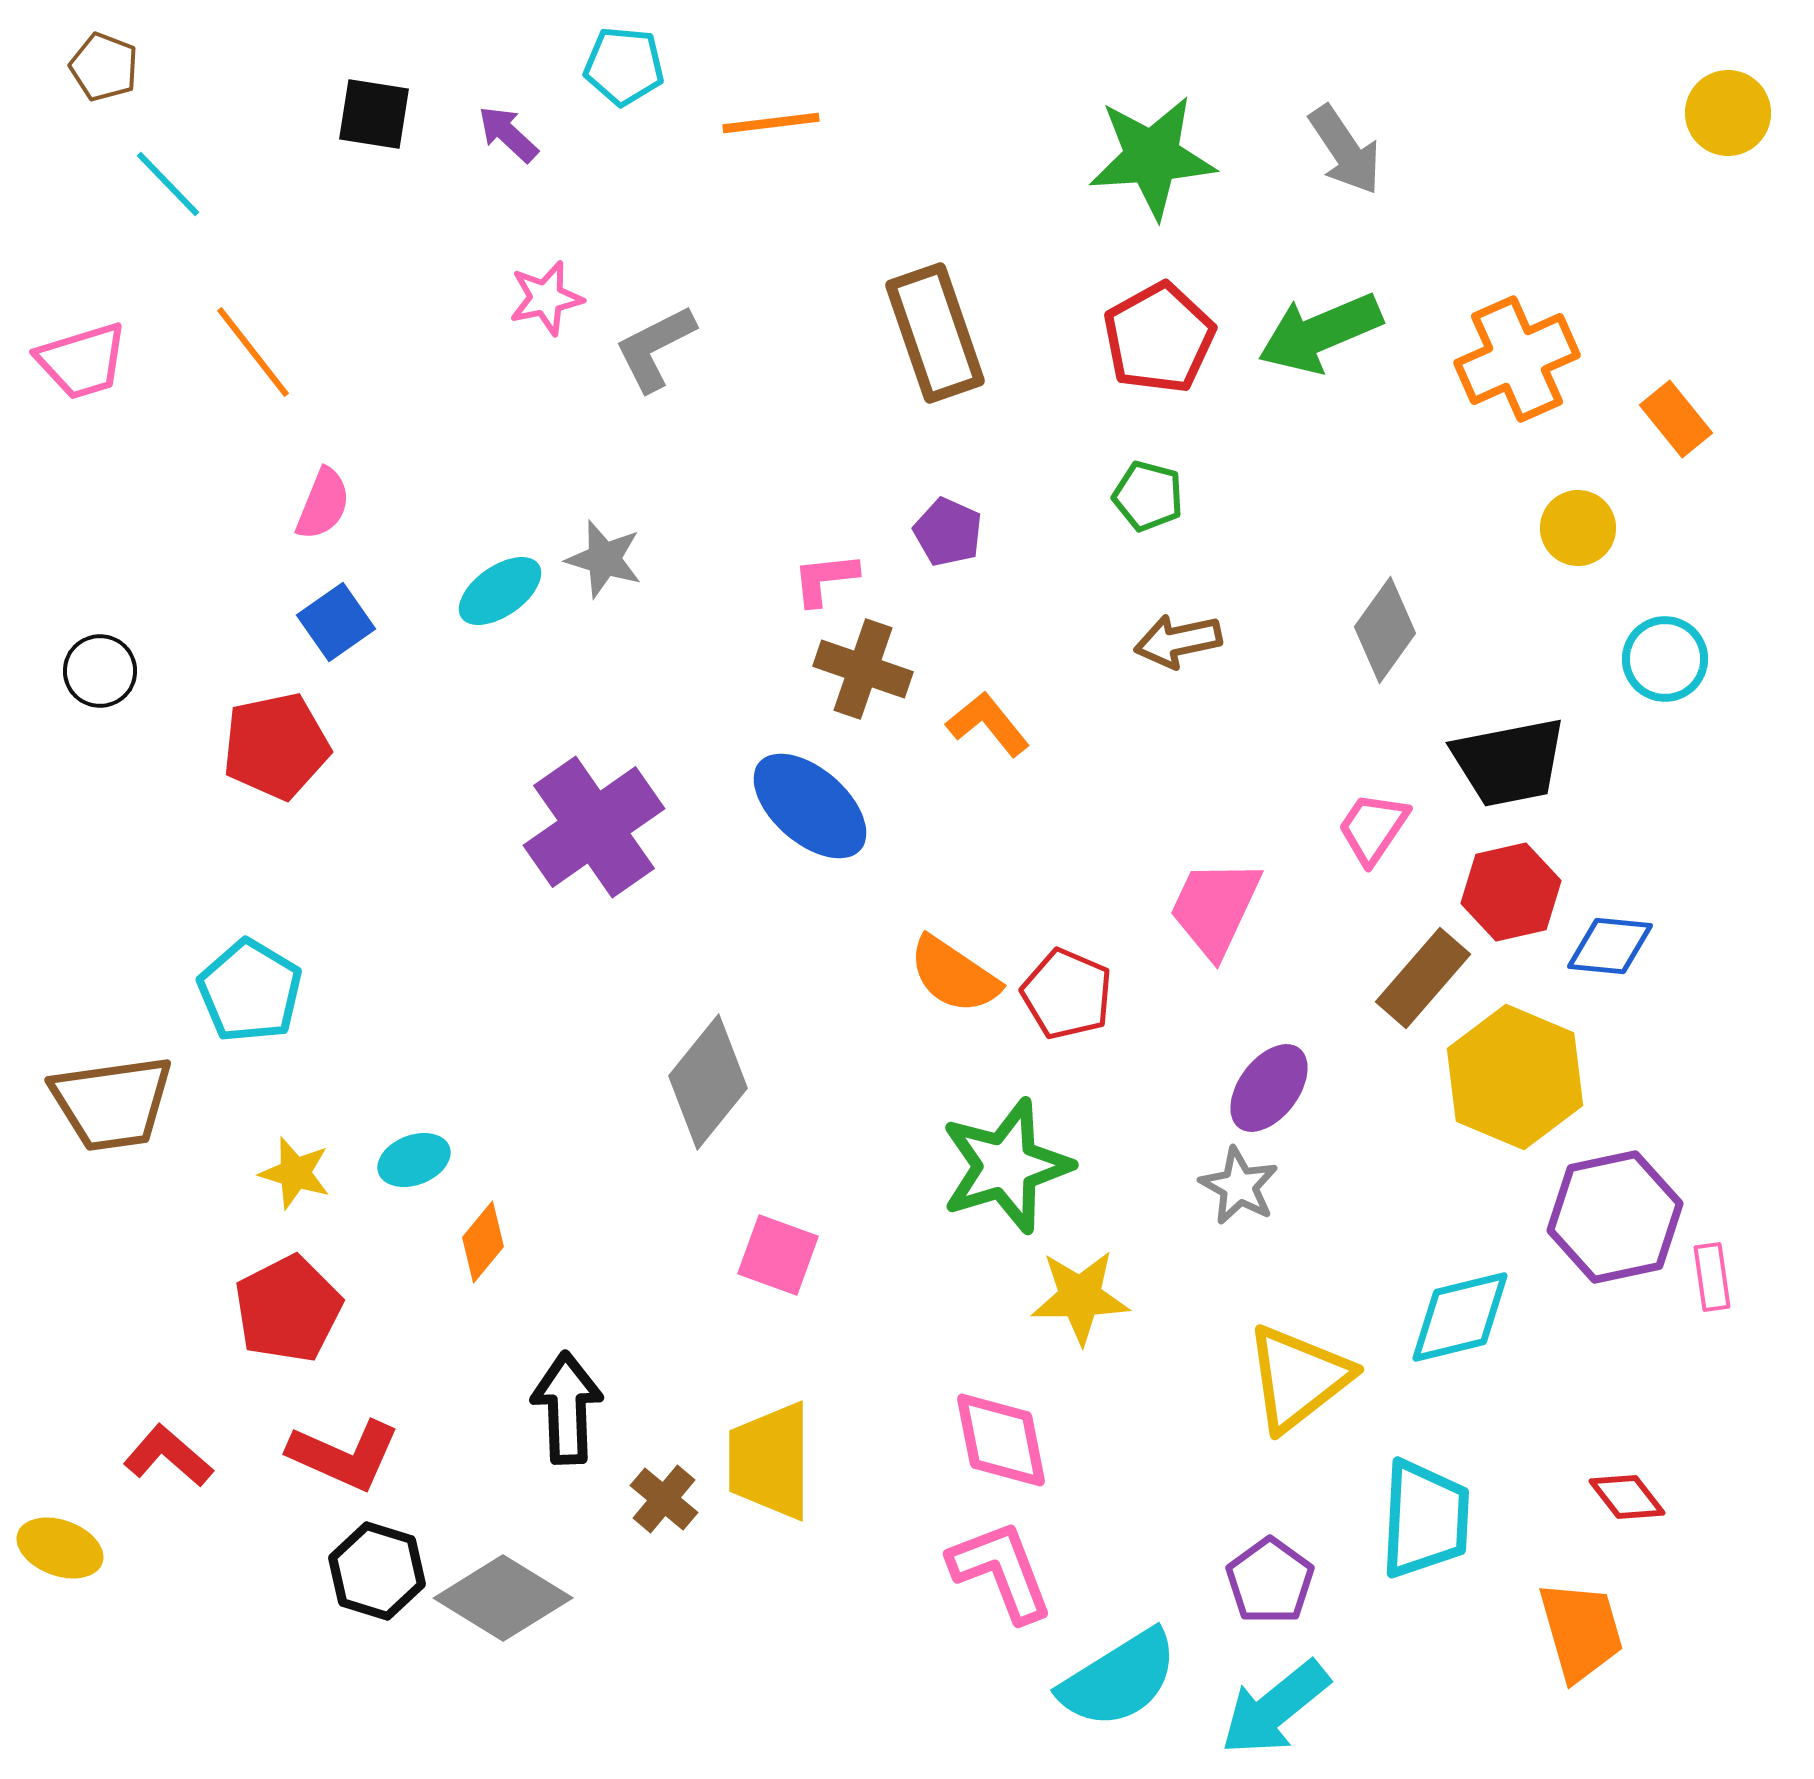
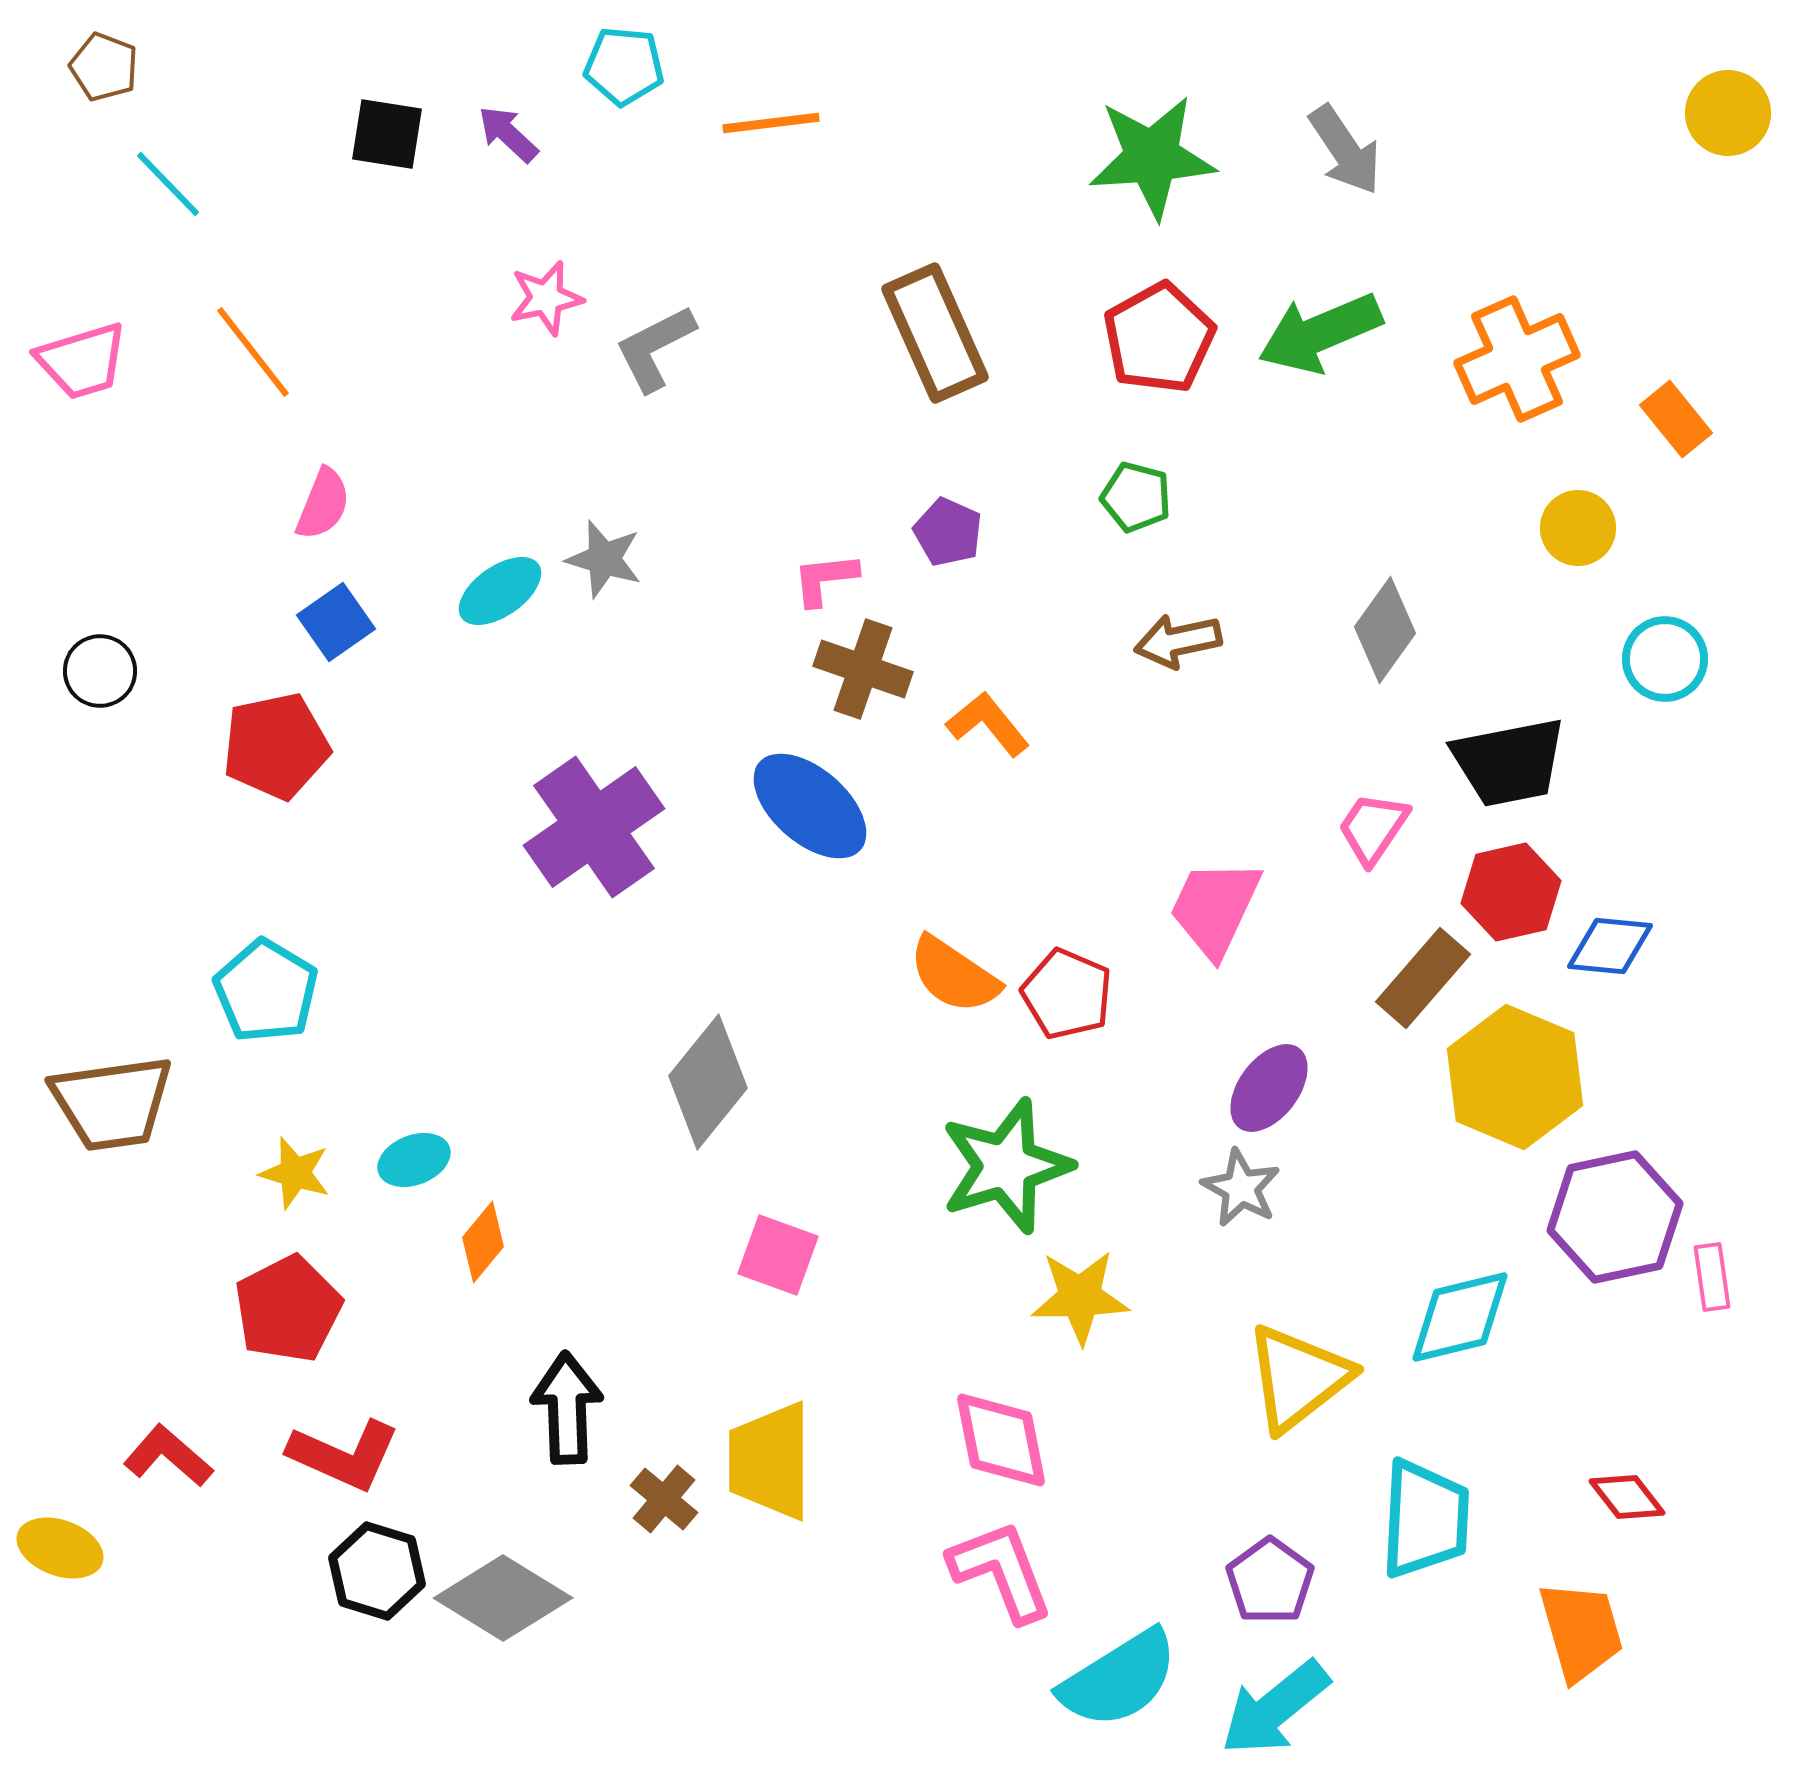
black square at (374, 114): moved 13 px right, 20 px down
brown rectangle at (935, 333): rotated 5 degrees counterclockwise
green pentagon at (1148, 496): moved 12 px left, 1 px down
cyan pentagon at (250, 991): moved 16 px right
gray star at (1239, 1186): moved 2 px right, 2 px down
